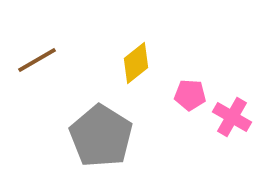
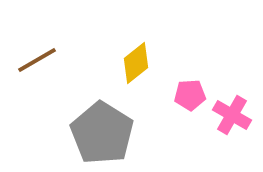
pink pentagon: rotated 8 degrees counterclockwise
pink cross: moved 2 px up
gray pentagon: moved 1 px right, 3 px up
